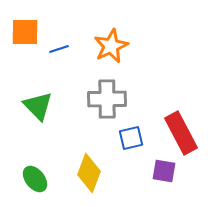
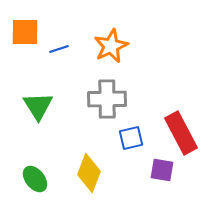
green triangle: rotated 12 degrees clockwise
purple square: moved 2 px left, 1 px up
